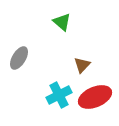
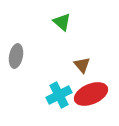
gray ellipse: moved 3 px left, 2 px up; rotated 20 degrees counterclockwise
brown triangle: rotated 24 degrees counterclockwise
red ellipse: moved 4 px left, 3 px up
